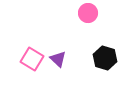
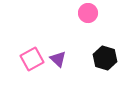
pink square: rotated 30 degrees clockwise
